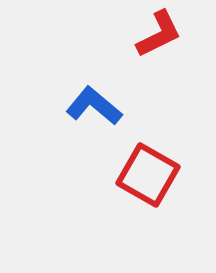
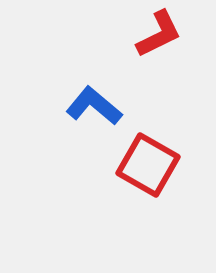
red square: moved 10 px up
